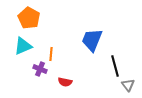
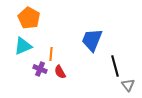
red semicircle: moved 5 px left, 10 px up; rotated 48 degrees clockwise
